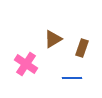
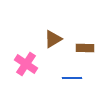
brown rectangle: moved 3 px right; rotated 72 degrees clockwise
